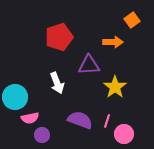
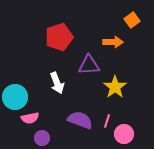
purple circle: moved 3 px down
